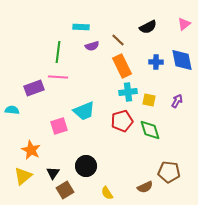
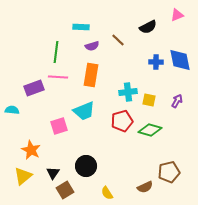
pink triangle: moved 7 px left, 9 px up; rotated 16 degrees clockwise
green line: moved 2 px left
blue diamond: moved 2 px left
orange rectangle: moved 31 px left, 9 px down; rotated 35 degrees clockwise
green diamond: rotated 55 degrees counterclockwise
brown pentagon: rotated 20 degrees counterclockwise
